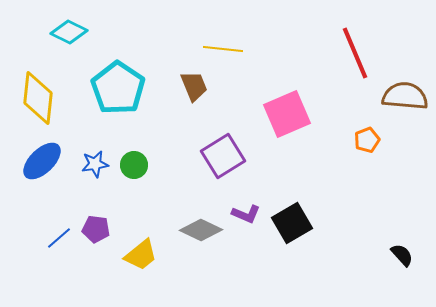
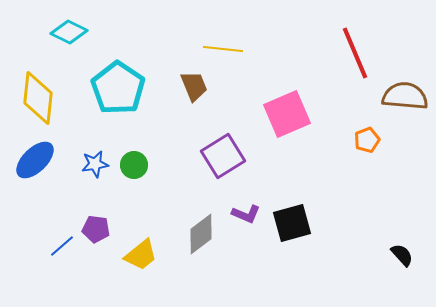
blue ellipse: moved 7 px left, 1 px up
black square: rotated 15 degrees clockwise
gray diamond: moved 4 px down; rotated 63 degrees counterclockwise
blue line: moved 3 px right, 8 px down
